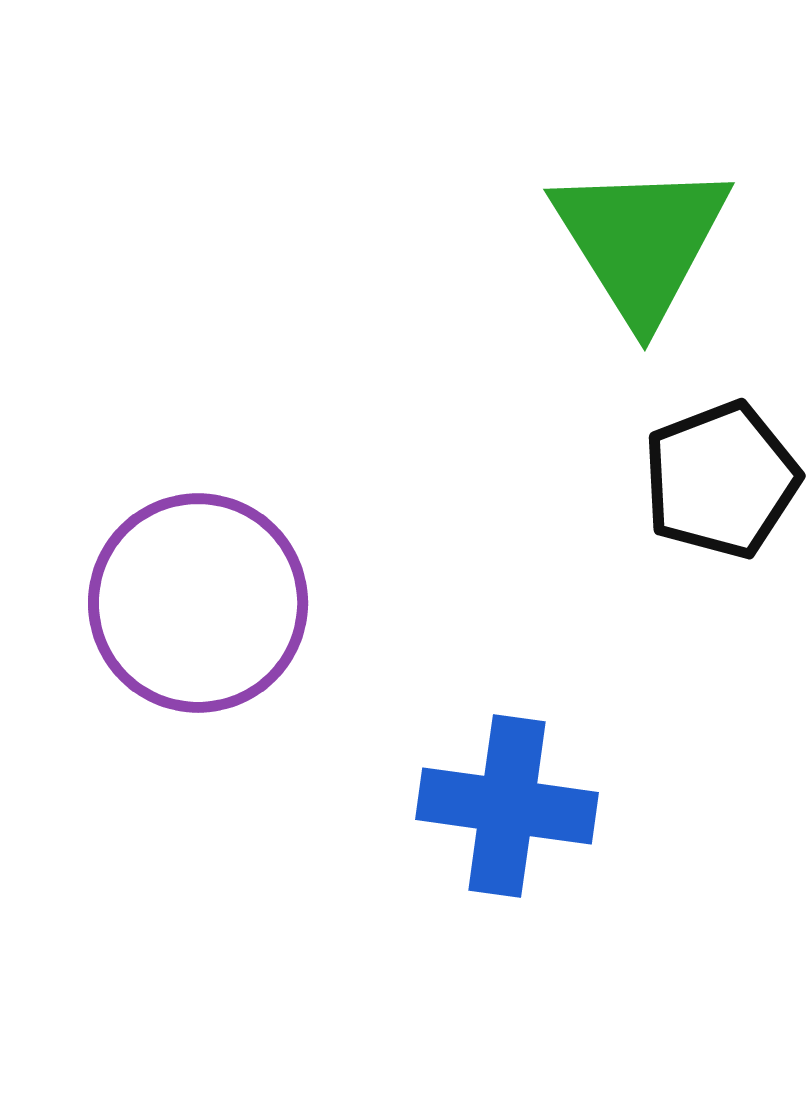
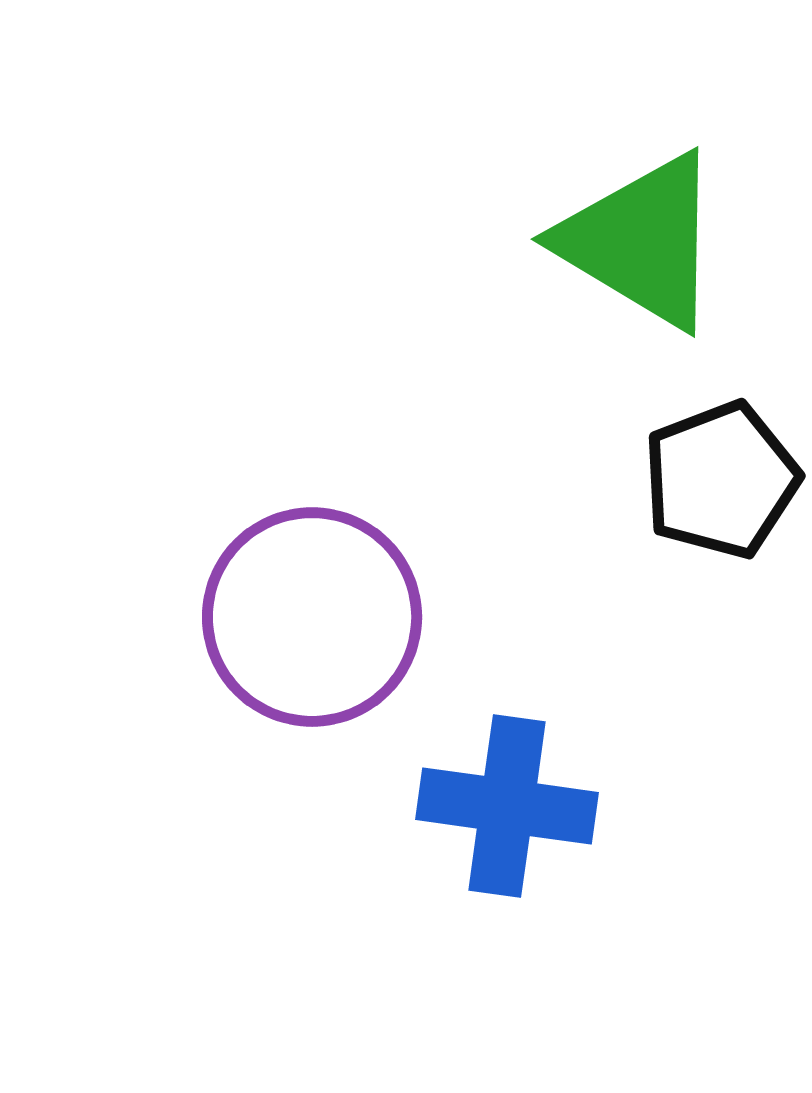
green triangle: rotated 27 degrees counterclockwise
purple circle: moved 114 px right, 14 px down
